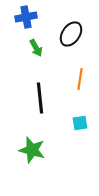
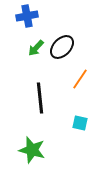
blue cross: moved 1 px right, 1 px up
black ellipse: moved 9 px left, 13 px down; rotated 10 degrees clockwise
green arrow: rotated 72 degrees clockwise
orange line: rotated 25 degrees clockwise
cyan square: rotated 21 degrees clockwise
